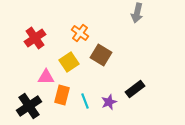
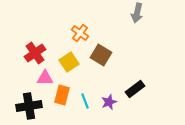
red cross: moved 15 px down
pink triangle: moved 1 px left, 1 px down
black cross: rotated 25 degrees clockwise
